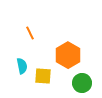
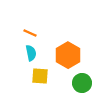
orange line: rotated 40 degrees counterclockwise
cyan semicircle: moved 9 px right, 13 px up
yellow square: moved 3 px left
